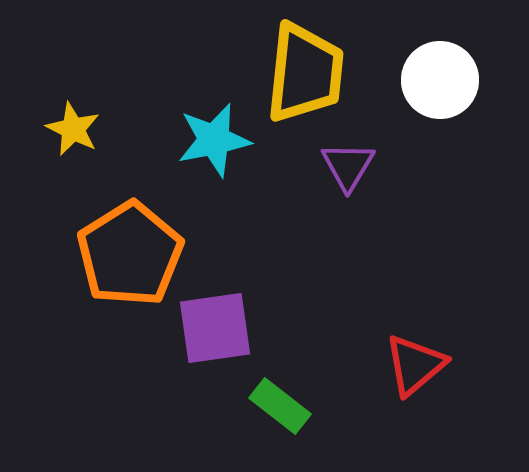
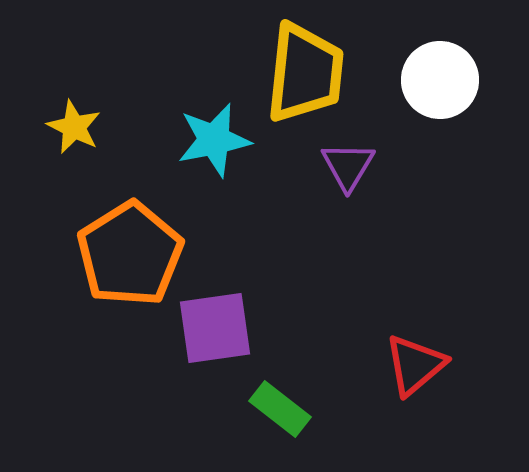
yellow star: moved 1 px right, 2 px up
green rectangle: moved 3 px down
